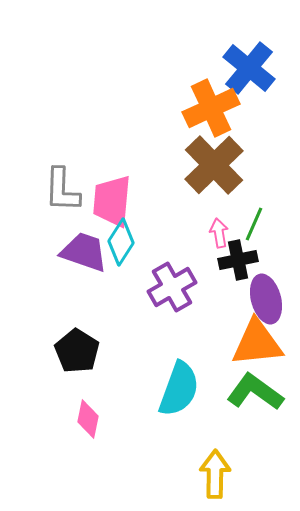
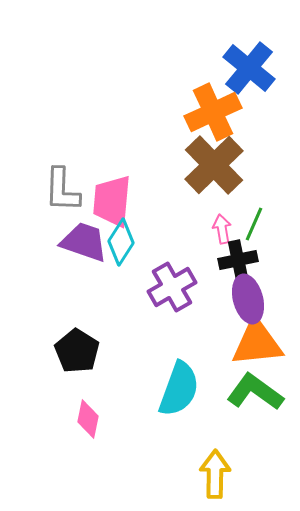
orange cross: moved 2 px right, 4 px down
pink arrow: moved 3 px right, 4 px up
purple trapezoid: moved 10 px up
purple ellipse: moved 18 px left
